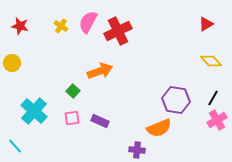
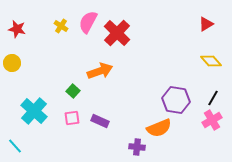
red star: moved 3 px left, 3 px down
red cross: moved 1 px left, 2 px down; rotated 20 degrees counterclockwise
pink cross: moved 5 px left
purple cross: moved 3 px up
